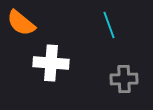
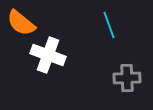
white cross: moved 3 px left, 8 px up; rotated 16 degrees clockwise
gray cross: moved 3 px right, 1 px up
